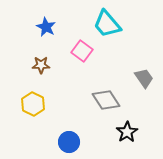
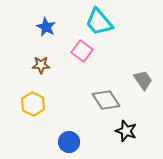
cyan trapezoid: moved 8 px left, 2 px up
gray trapezoid: moved 1 px left, 2 px down
black star: moved 1 px left, 1 px up; rotated 20 degrees counterclockwise
